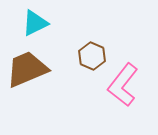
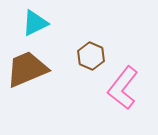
brown hexagon: moved 1 px left
pink L-shape: moved 3 px down
